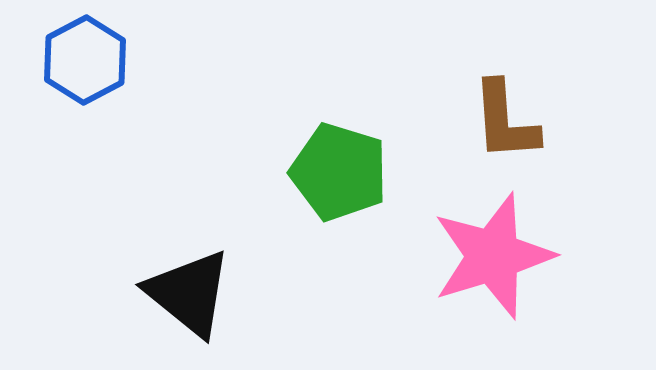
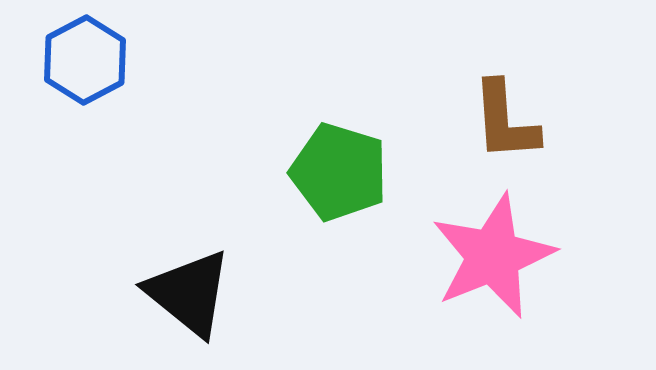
pink star: rotated 5 degrees counterclockwise
